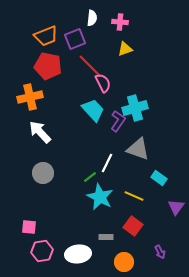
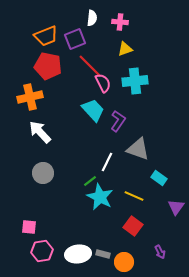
cyan cross: moved 27 px up; rotated 10 degrees clockwise
white line: moved 1 px up
green line: moved 4 px down
gray rectangle: moved 3 px left, 17 px down; rotated 16 degrees clockwise
